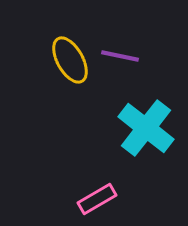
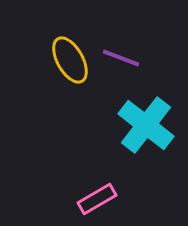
purple line: moved 1 px right, 2 px down; rotated 9 degrees clockwise
cyan cross: moved 3 px up
